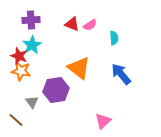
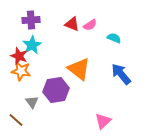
cyan semicircle: rotated 64 degrees counterclockwise
orange triangle: moved 1 px down
